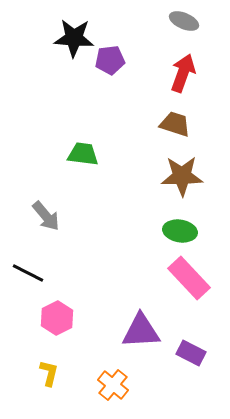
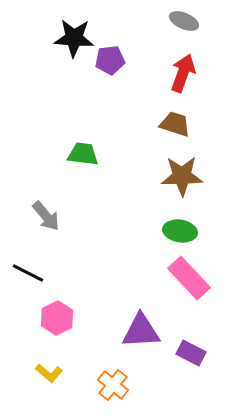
yellow L-shape: rotated 116 degrees clockwise
